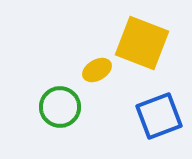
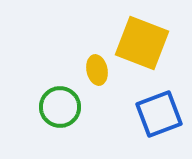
yellow ellipse: rotated 72 degrees counterclockwise
blue square: moved 2 px up
